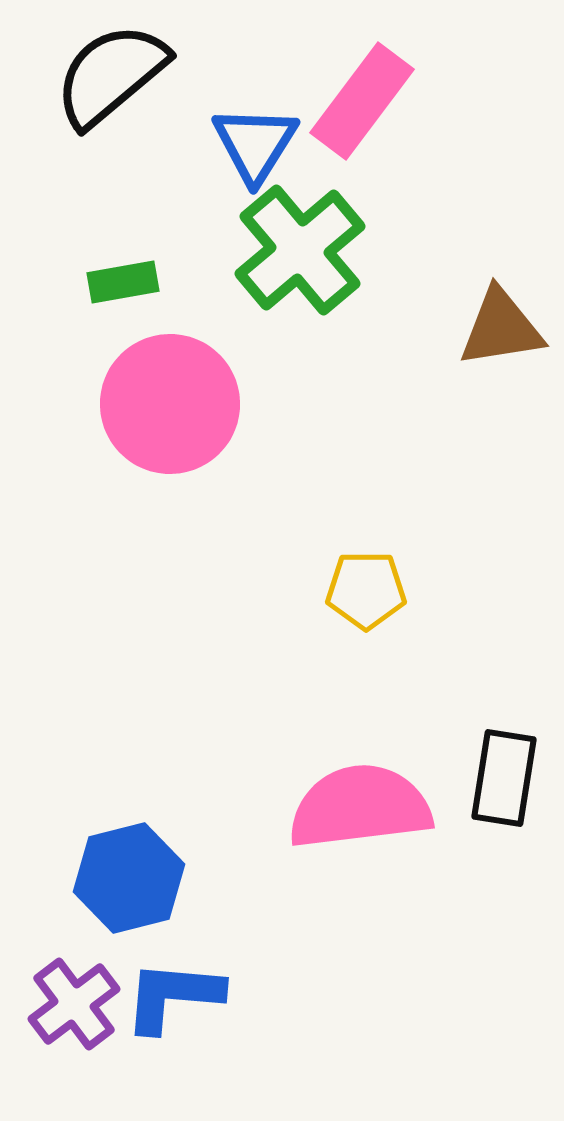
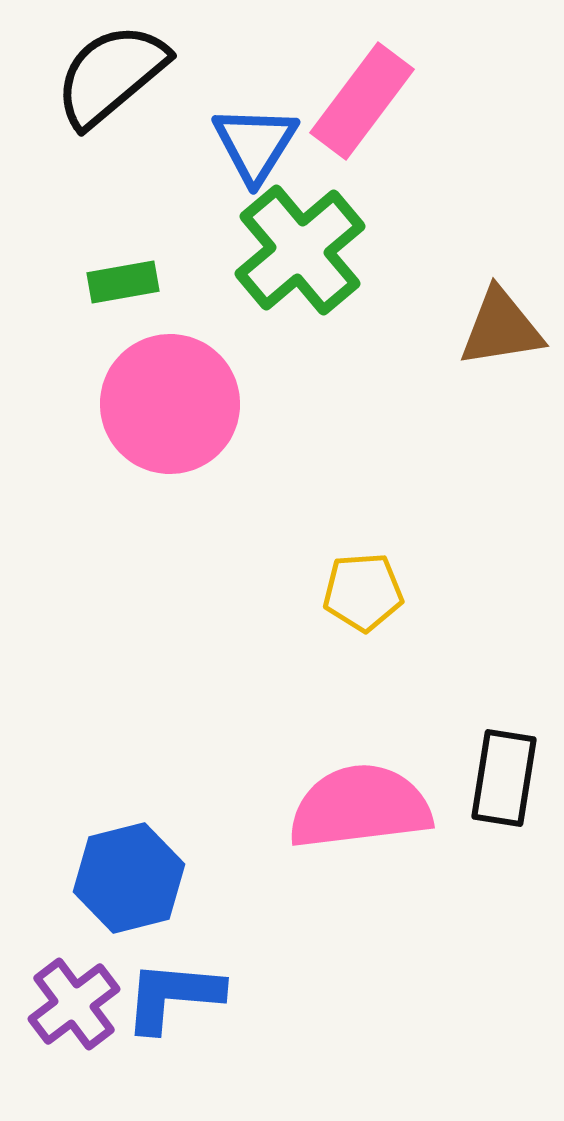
yellow pentagon: moved 3 px left, 2 px down; rotated 4 degrees counterclockwise
